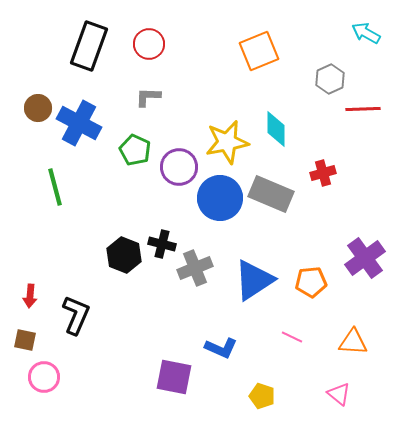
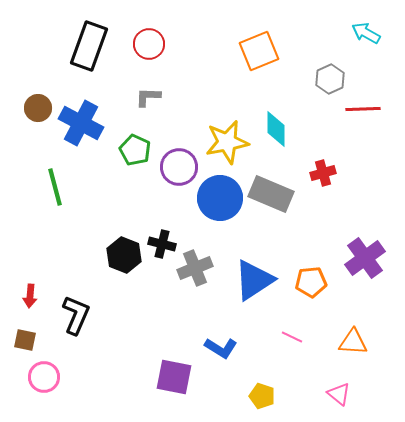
blue cross: moved 2 px right
blue L-shape: rotated 8 degrees clockwise
